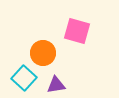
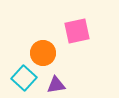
pink square: rotated 28 degrees counterclockwise
